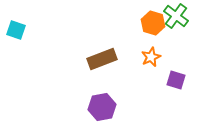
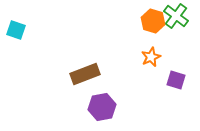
orange hexagon: moved 2 px up
brown rectangle: moved 17 px left, 15 px down
